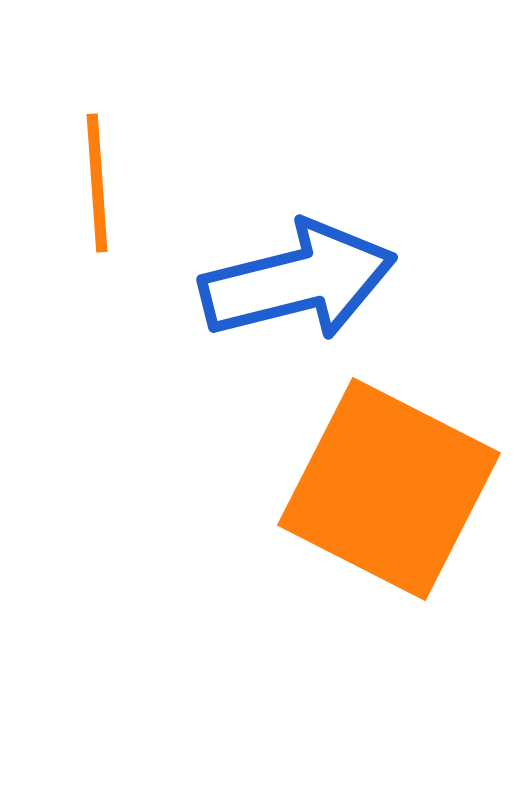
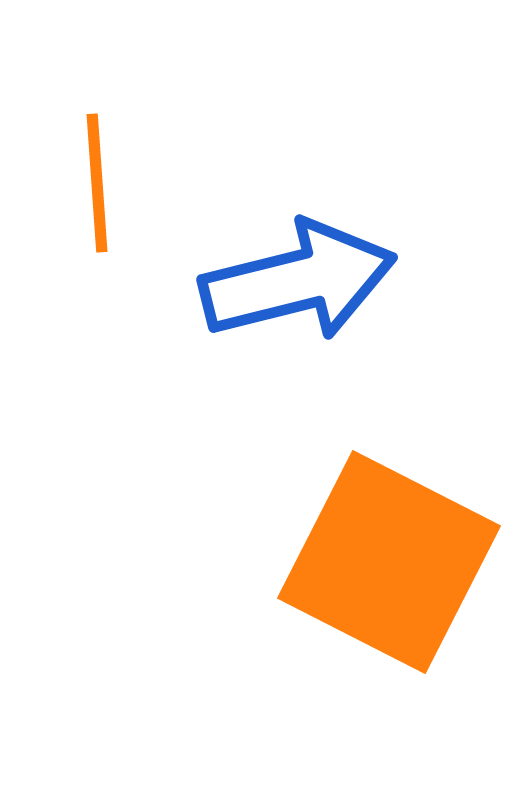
orange square: moved 73 px down
